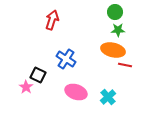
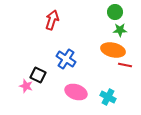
green star: moved 2 px right
pink star: moved 1 px up; rotated 16 degrees counterclockwise
cyan cross: rotated 21 degrees counterclockwise
